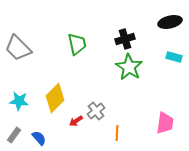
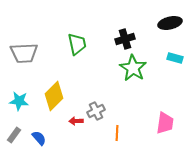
black ellipse: moved 1 px down
gray trapezoid: moved 6 px right, 5 px down; rotated 48 degrees counterclockwise
cyan rectangle: moved 1 px right, 1 px down
green star: moved 4 px right, 1 px down
yellow diamond: moved 1 px left, 2 px up
gray cross: rotated 12 degrees clockwise
red arrow: rotated 32 degrees clockwise
